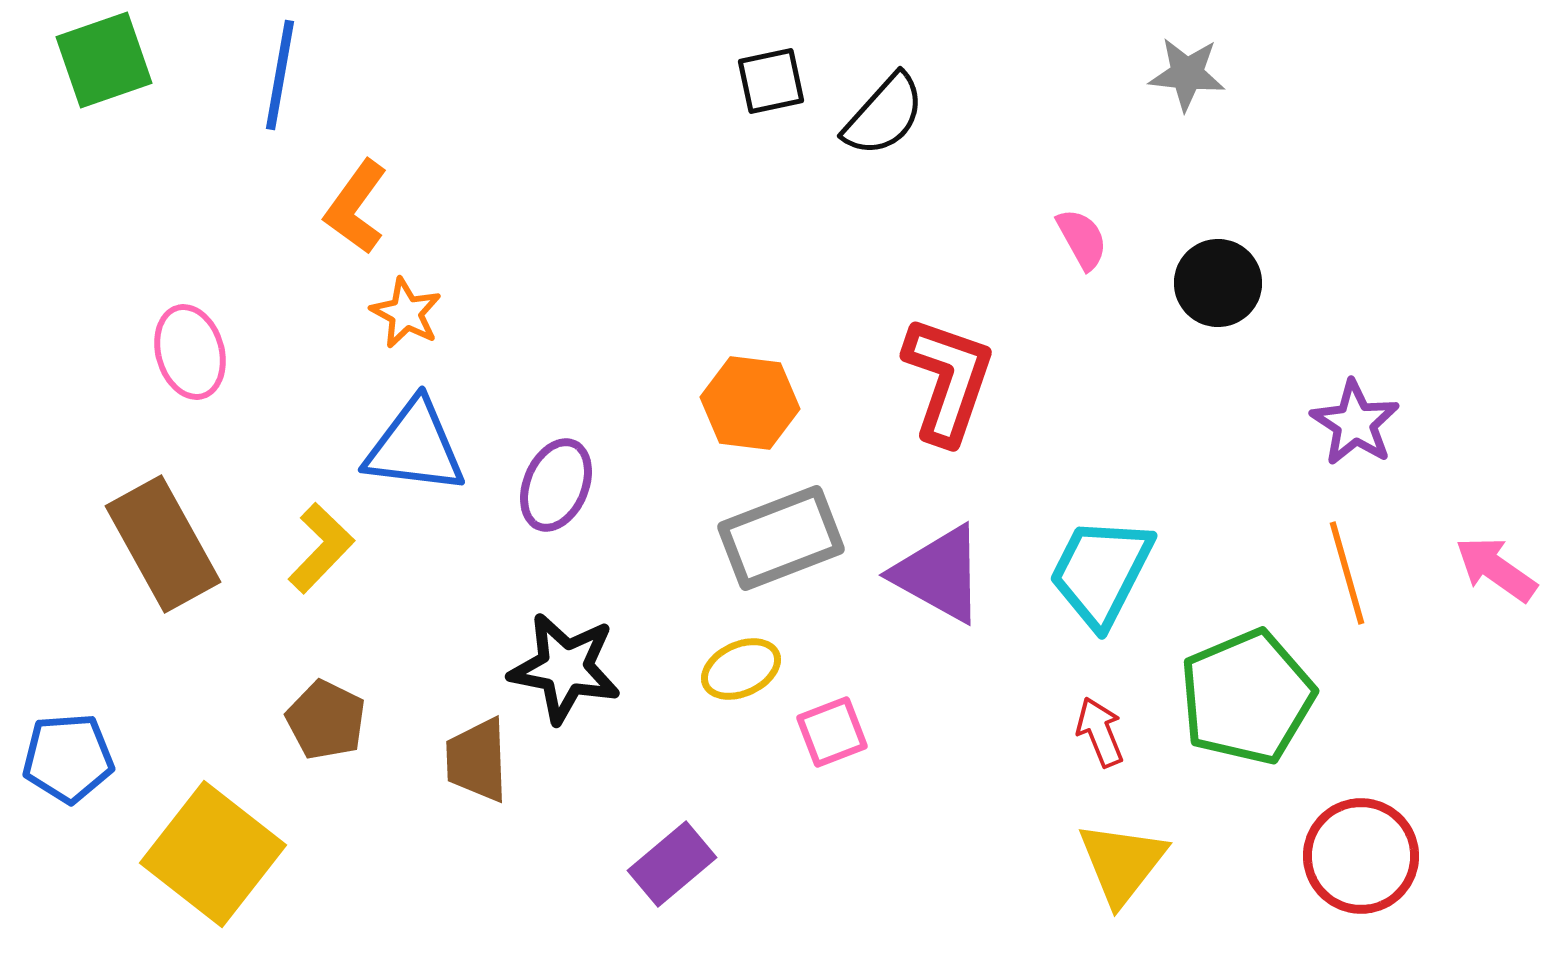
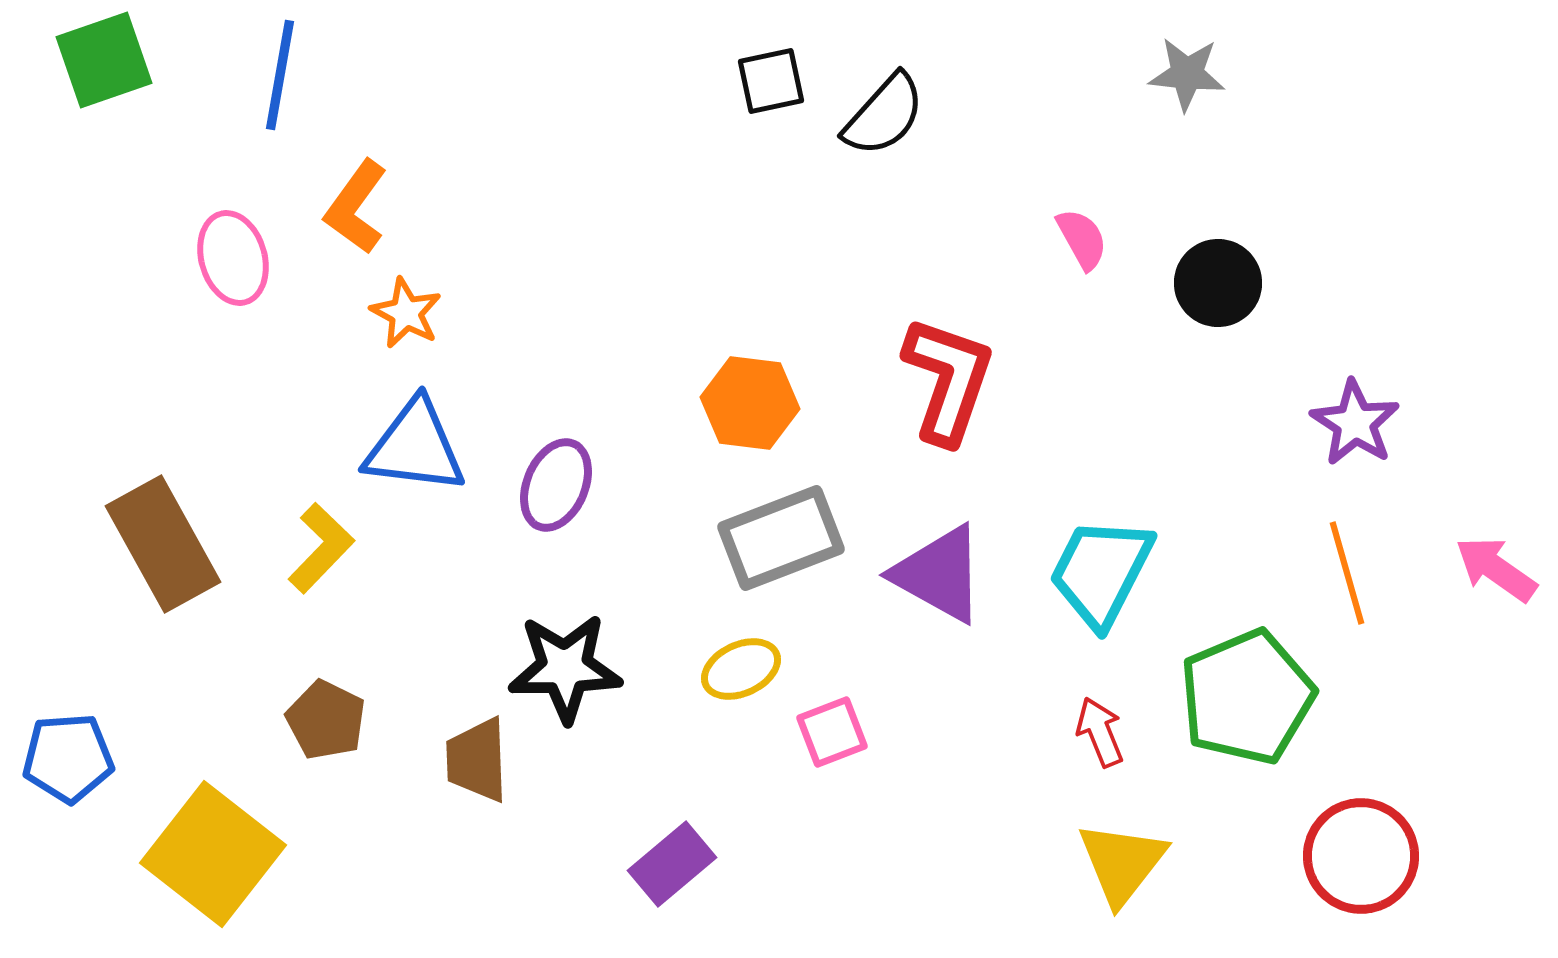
pink ellipse: moved 43 px right, 94 px up
black star: rotated 12 degrees counterclockwise
